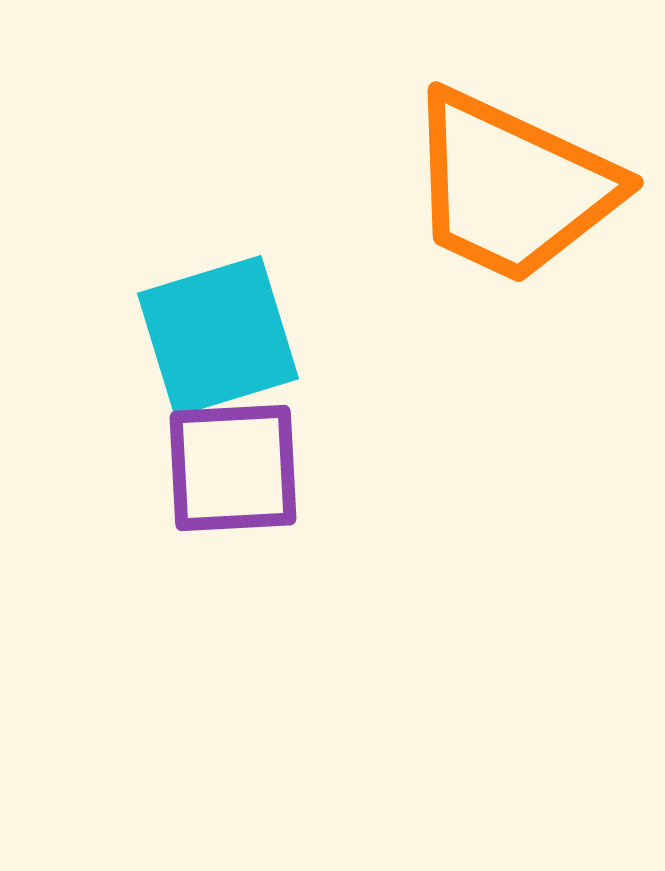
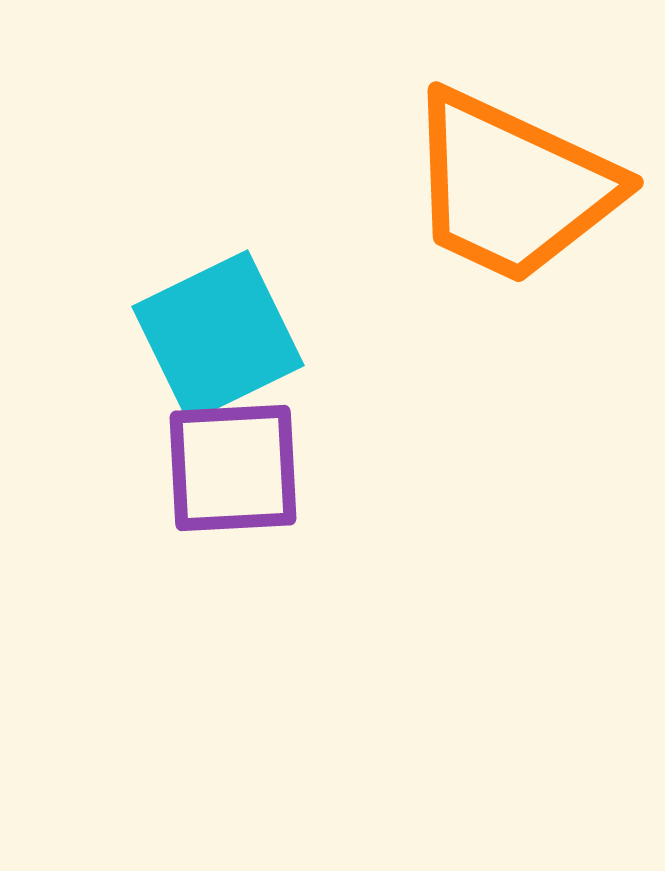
cyan square: rotated 9 degrees counterclockwise
